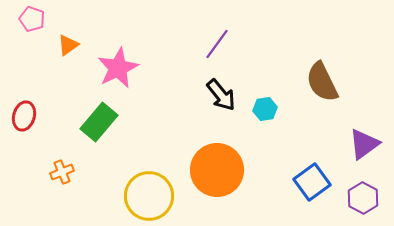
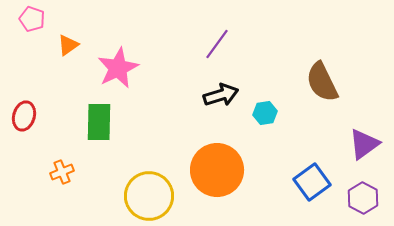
black arrow: rotated 68 degrees counterclockwise
cyan hexagon: moved 4 px down
green rectangle: rotated 39 degrees counterclockwise
